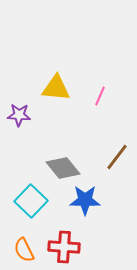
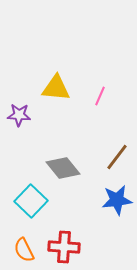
blue star: moved 32 px right; rotated 8 degrees counterclockwise
